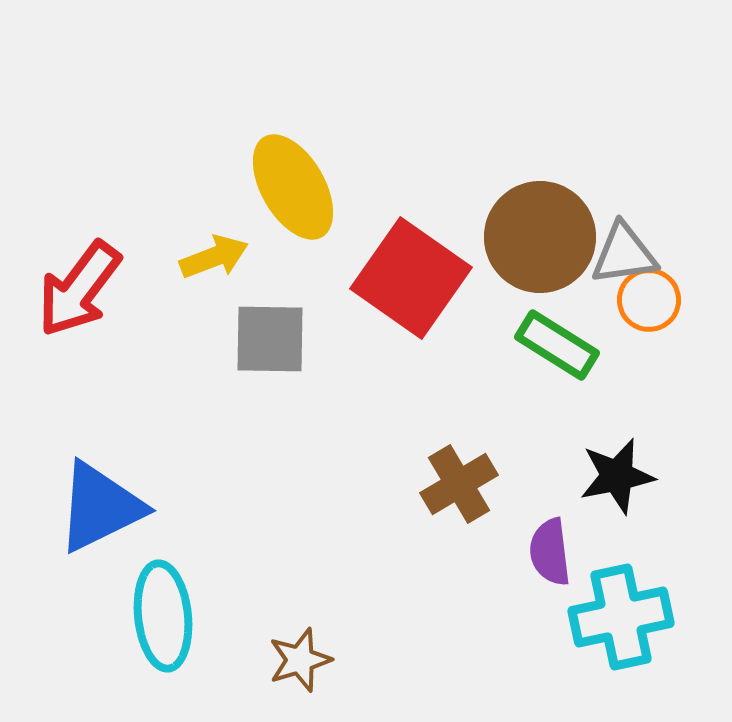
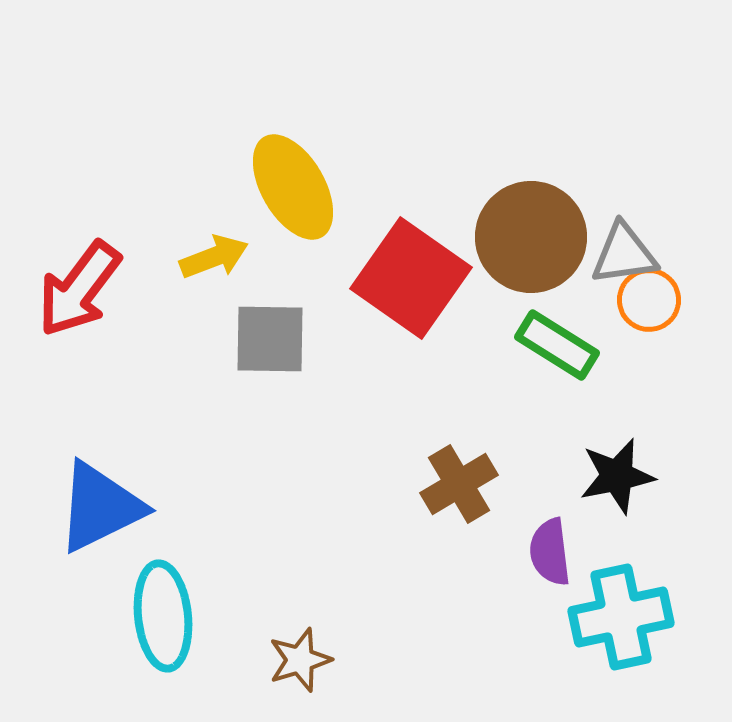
brown circle: moved 9 px left
